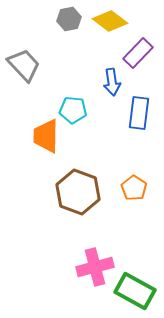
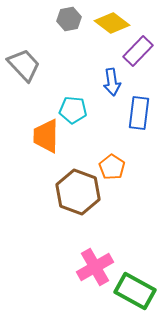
yellow diamond: moved 2 px right, 2 px down
purple rectangle: moved 2 px up
orange pentagon: moved 22 px left, 21 px up
pink cross: rotated 15 degrees counterclockwise
